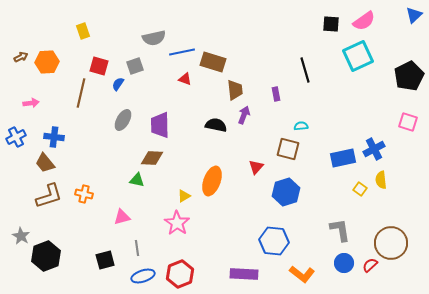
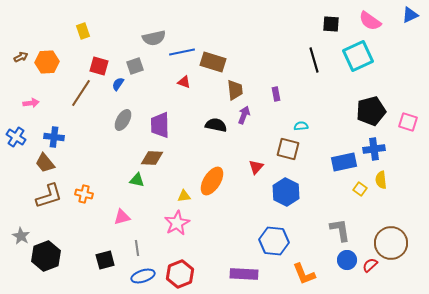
blue triangle at (414, 15): moved 4 px left; rotated 18 degrees clockwise
pink semicircle at (364, 21): moved 6 px right; rotated 70 degrees clockwise
black line at (305, 70): moved 9 px right, 10 px up
black pentagon at (409, 76): moved 38 px left, 35 px down; rotated 12 degrees clockwise
red triangle at (185, 79): moved 1 px left, 3 px down
brown line at (81, 93): rotated 20 degrees clockwise
blue cross at (16, 137): rotated 30 degrees counterclockwise
blue cross at (374, 149): rotated 20 degrees clockwise
blue rectangle at (343, 158): moved 1 px right, 4 px down
orange ellipse at (212, 181): rotated 12 degrees clockwise
blue hexagon at (286, 192): rotated 16 degrees counterclockwise
yellow triangle at (184, 196): rotated 24 degrees clockwise
pink star at (177, 223): rotated 10 degrees clockwise
blue circle at (344, 263): moved 3 px right, 3 px up
orange L-shape at (302, 274): moved 2 px right; rotated 30 degrees clockwise
